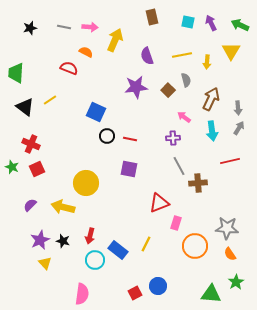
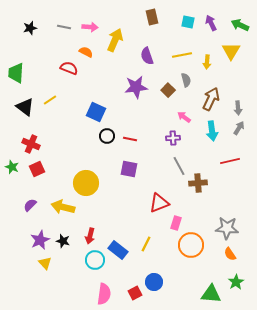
orange circle at (195, 246): moved 4 px left, 1 px up
blue circle at (158, 286): moved 4 px left, 4 px up
pink semicircle at (82, 294): moved 22 px right
